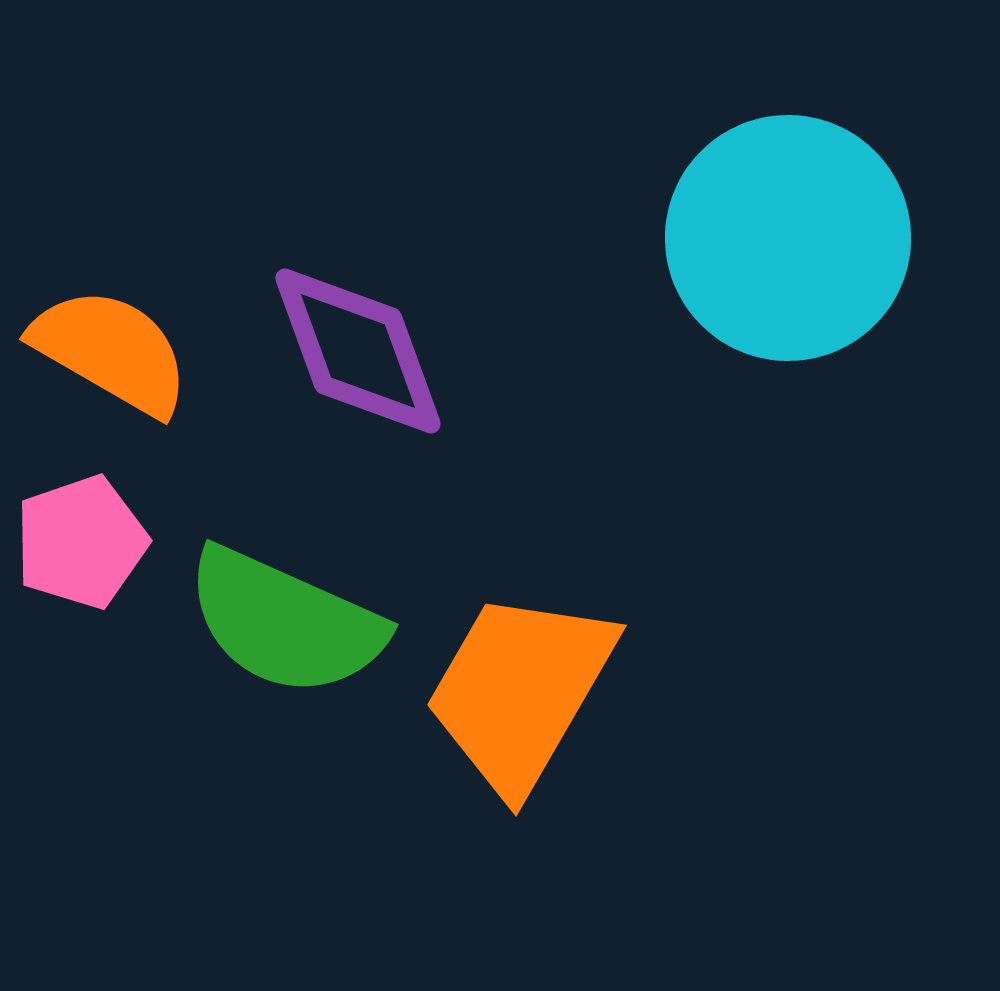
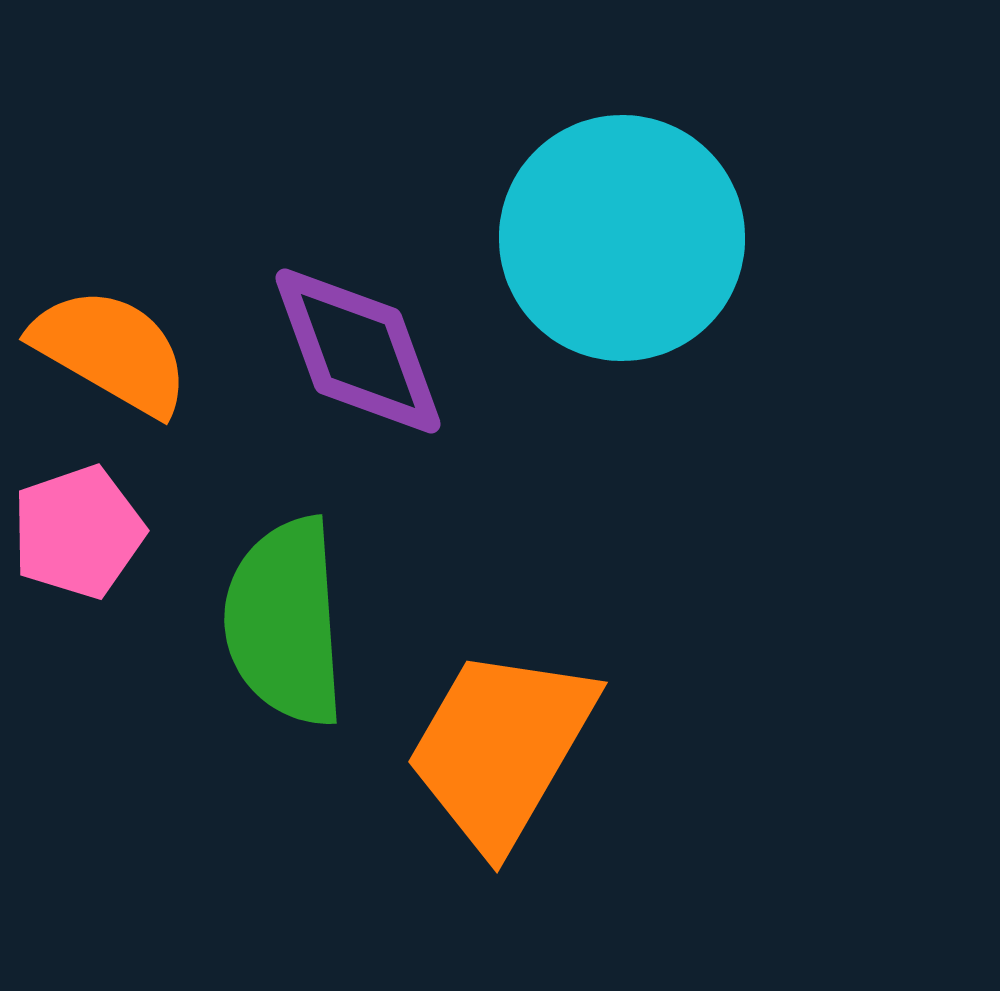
cyan circle: moved 166 px left
pink pentagon: moved 3 px left, 10 px up
green semicircle: rotated 62 degrees clockwise
orange trapezoid: moved 19 px left, 57 px down
